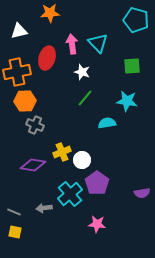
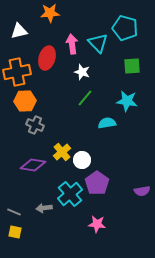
cyan pentagon: moved 11 px left, 8 px down
yellow cross: rotated 18 degrees counterclockwise
purple semicircle: moved 2 px up
